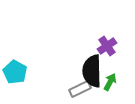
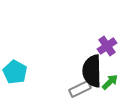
green arrow: rotated 18 degrees clockwise
